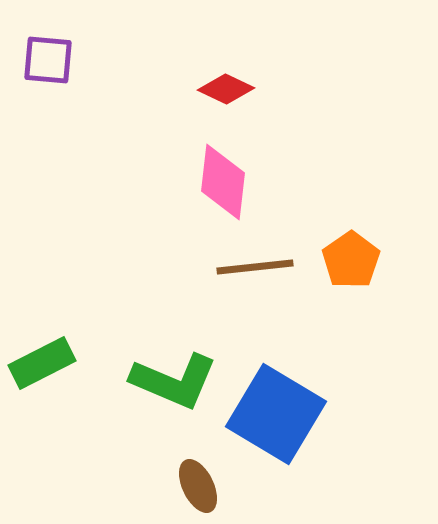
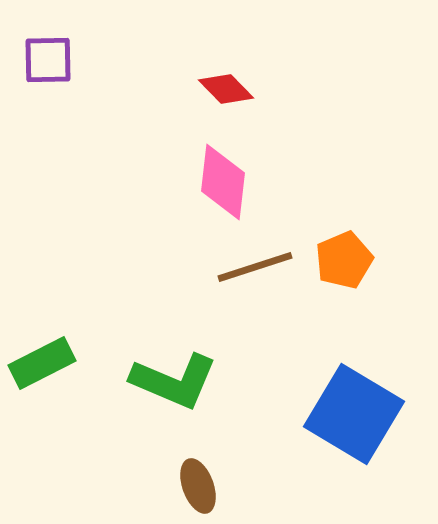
purple square: rotated 6 degrees counterclockwise
red diamond: rotated 20 degrees clockwise
orange pentagon: moved 7 px left; rotated 12 degrees clockwise
brown line: rotated 12 degrees counterclockwise
blue square: moved 78 px right
brown ellipse: rotated 6 degrees clockwise
